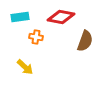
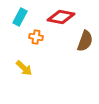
cyan rectangle: rotated 54 degrees counterclockwise
yellow arrow: moved 1 px left, 1 px down
